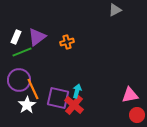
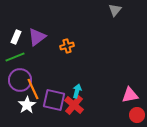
gray triangle: rotated 24 degrees counterclockwise
orange cross: moved 4 px down
green line: moved 7 px left, 5 px down
purple circle: moved 1 px right
purple square: moved 4 px left, 2 px down
